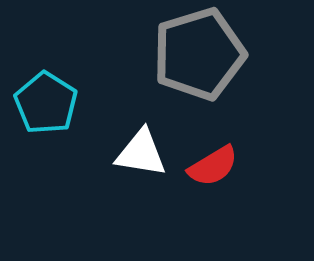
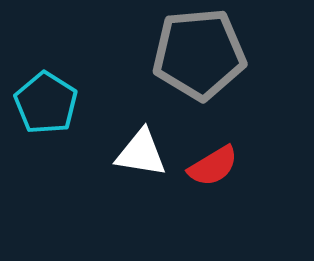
gray pentagon: rotated 12 degrees clockwise
